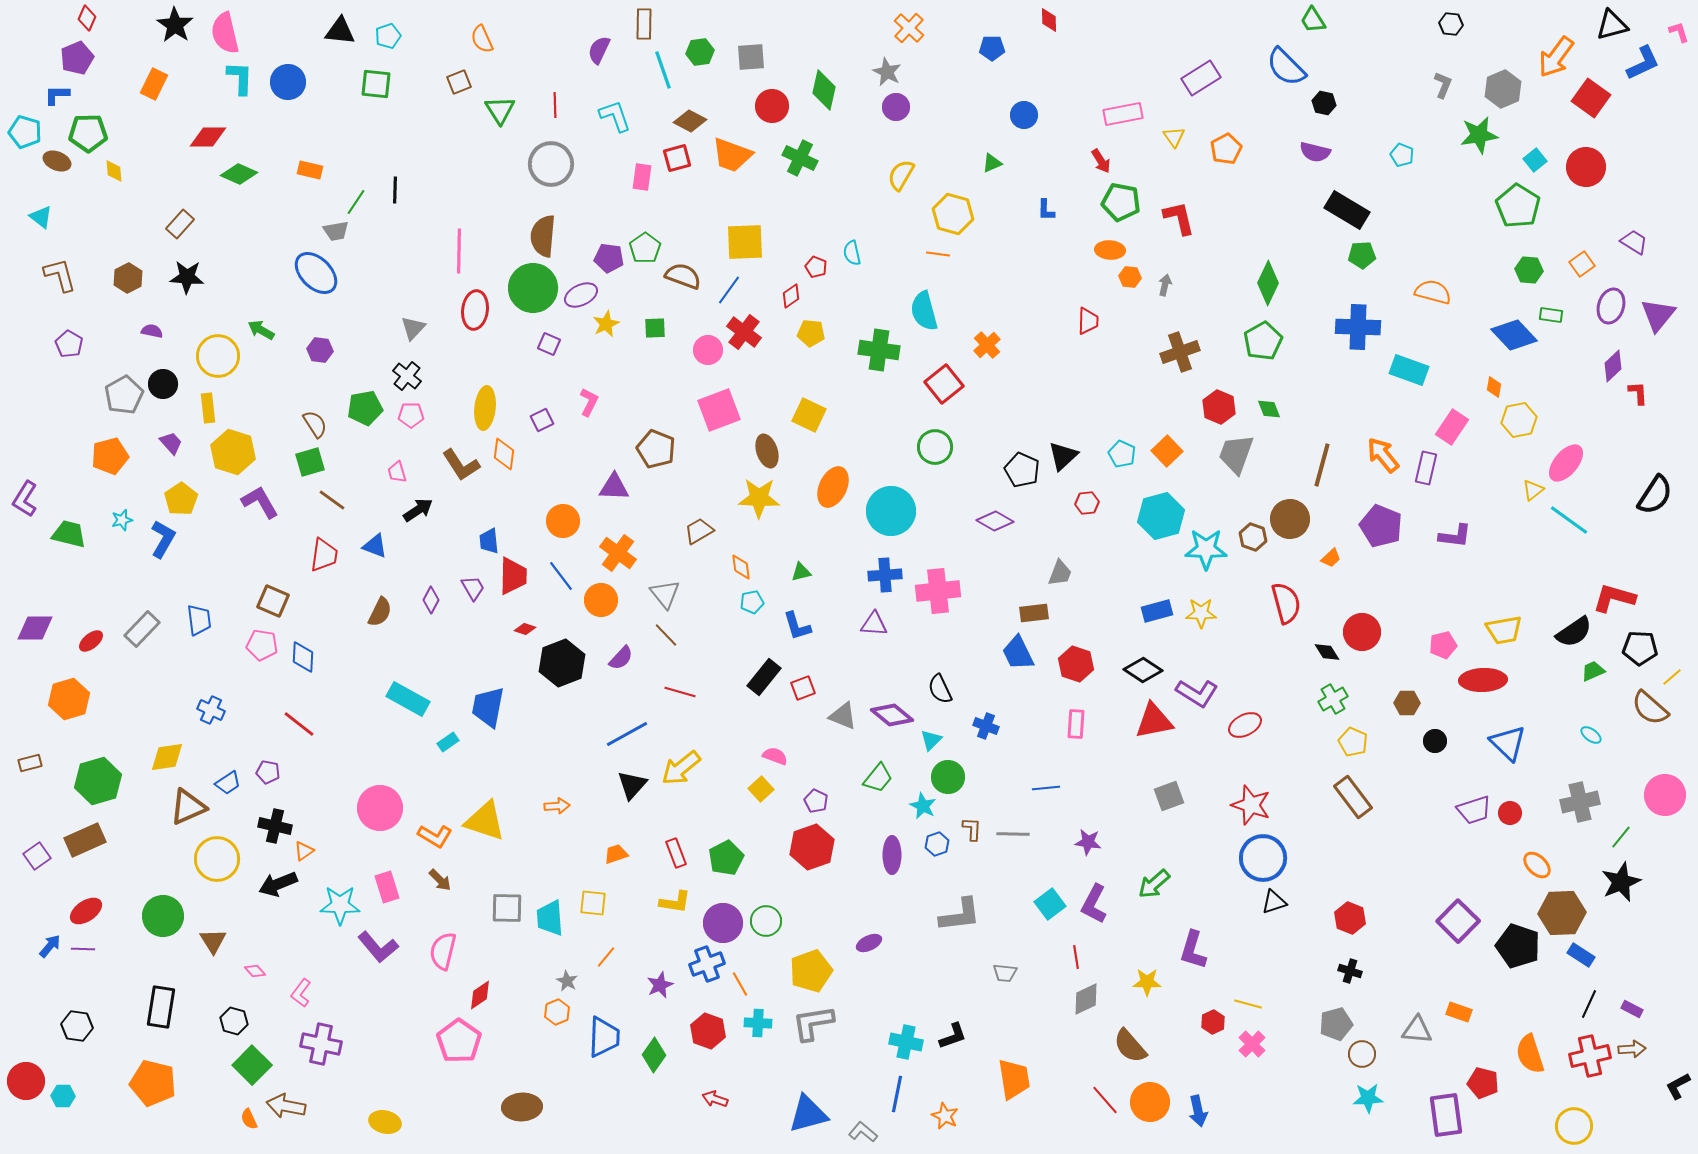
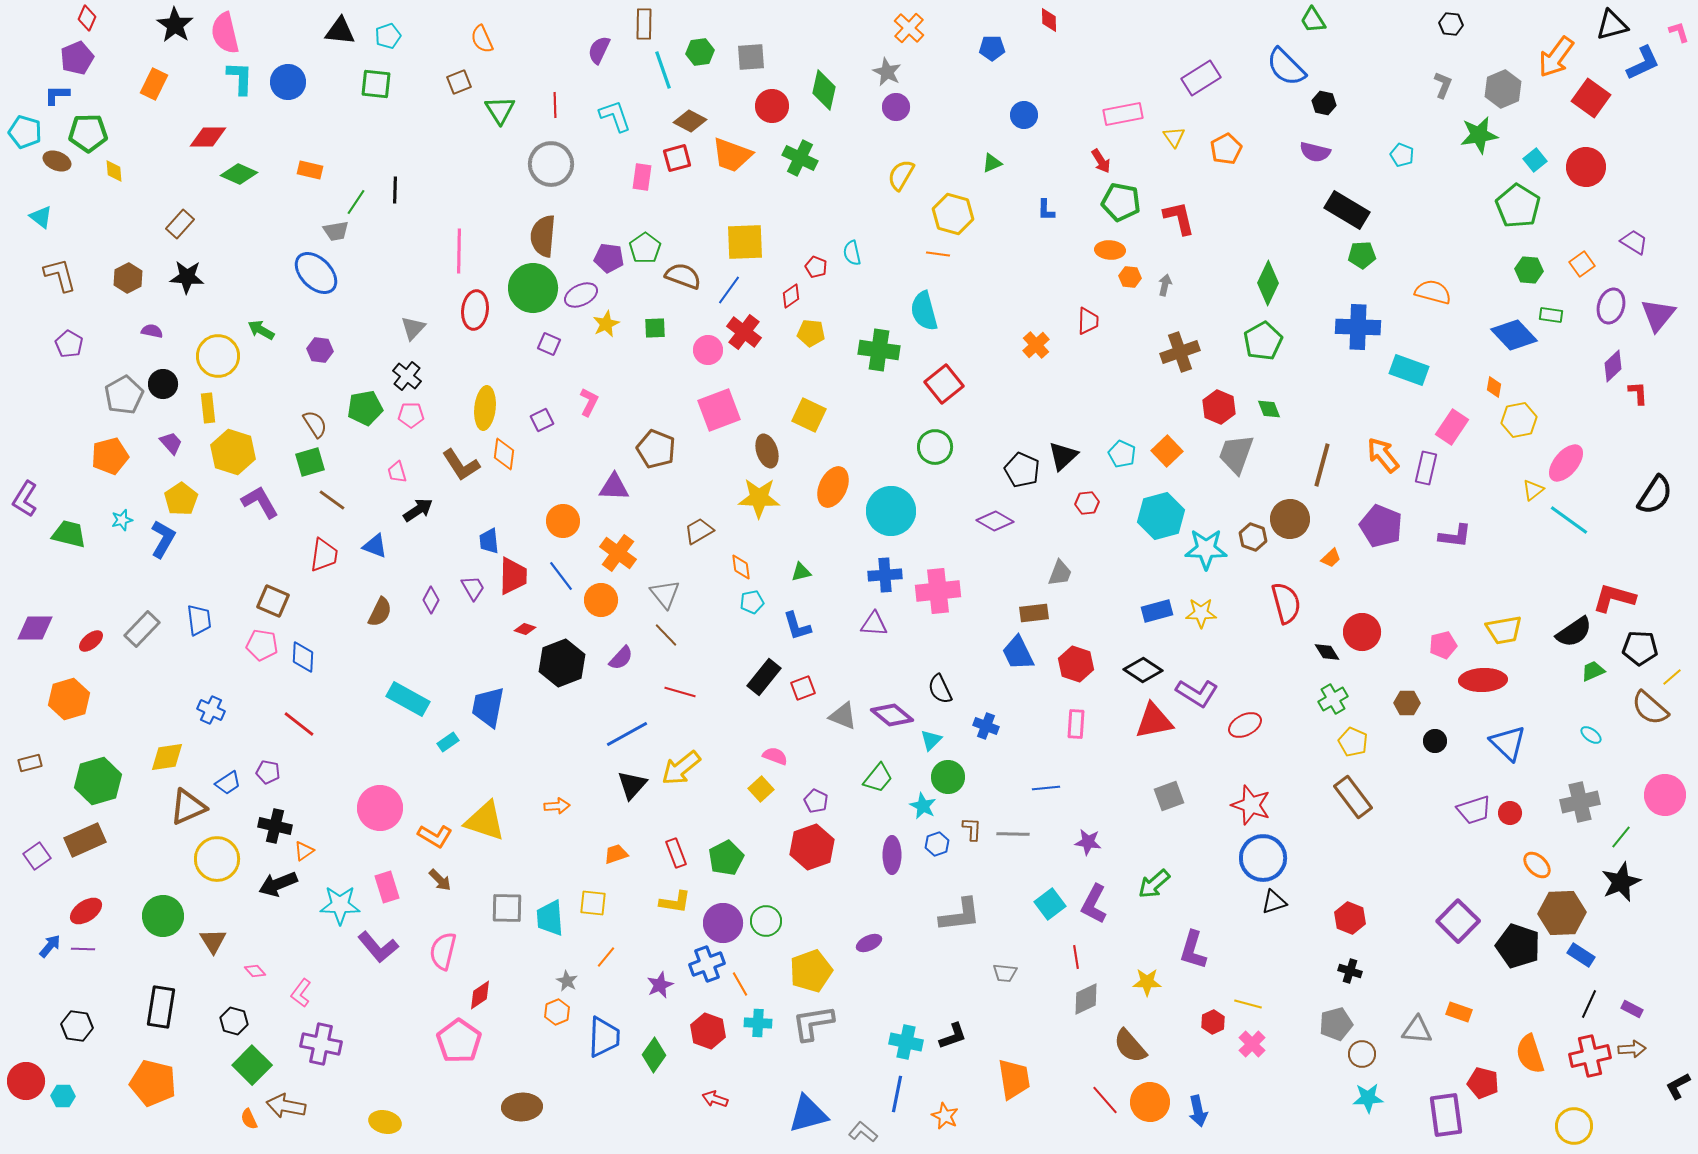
orange cross at (987, 345): moved 49 px right
